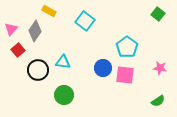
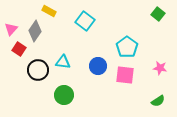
red square: moved 1 px right, 1 px up; rotated 16 degrees counterclockwise
blue circle: moved 5 px left, 2 px up
